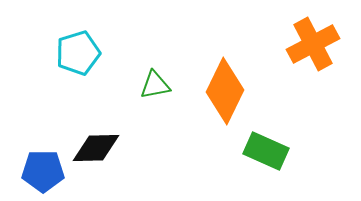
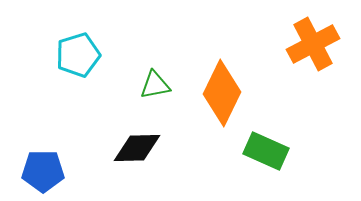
cyan pentagon: moved 2 px down
orange diamond: moved 3 px left, 2 px down
black diamond: moved 41 px right
